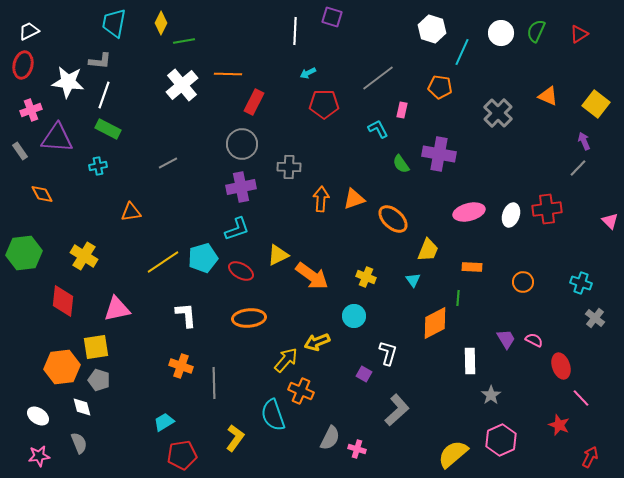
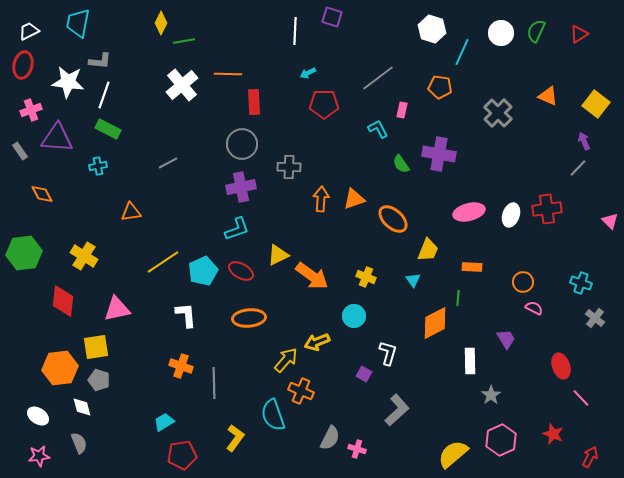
cyan trapezoid at (114, 23): moved 36 px left
red rectangle at (254, 102): rotated 30 degrees counterclockwise
cyan pentagon at (203, 258): moved 13 px down; rotated 8 degrees counterclockwise
pink semicircle at (534, 340): moved 32 px up
orange hexagon at (62, 367): moved 2 px left, 1 px down
red star at (559, 425): moved 6 px left, 9 px down
